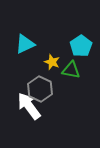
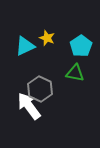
cyan triangle: moved 2 px down
yellow star: moved 5 px left, 24 px up
green triangle: moved 4 px right, 3 px down
